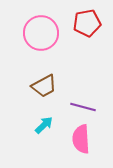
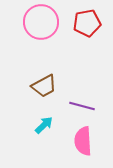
pink circle: moved 11 px up
purple line: moved 1 px left, 1 px up
pink semicircle: moved 2 px right, 2 px down
